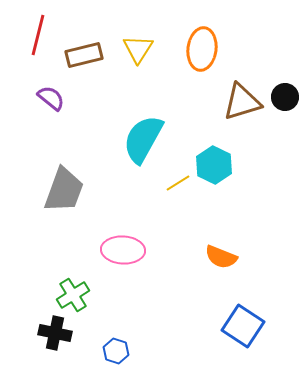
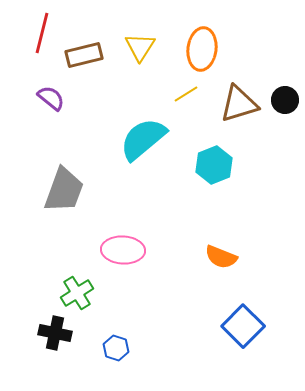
red line: moved 4 px right, 2 px up
yellow triangle: moved 2 px right, 2 px up
black circle: moved 3 px down
brown triangle: moved 3 px left, 2 px down
cyan semicircle: rotated 21 degrees clockwise
cyan hexagon: rotated 12 degrees clockwise
yellow line: moved 8 px right, 89 px up
green cross: moved 4 px right, 2 px up
blue square: rotated 12 degrees clockwise
blue hexagon: moved 3 px up
